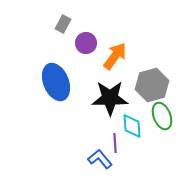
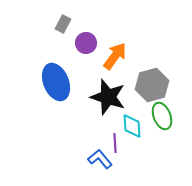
black star: moved 2 px left, 1 px up; rotated 18 degrees clockwise
